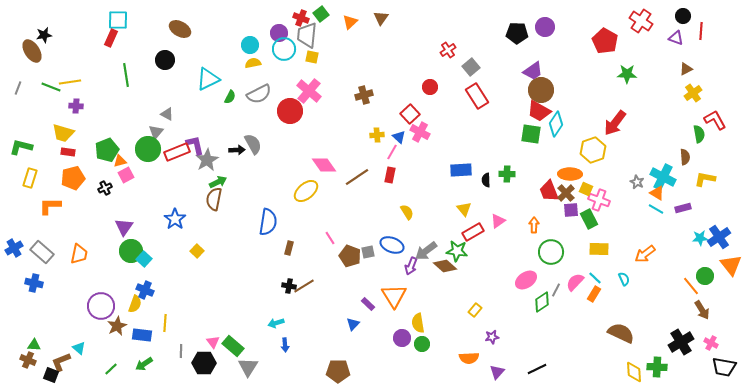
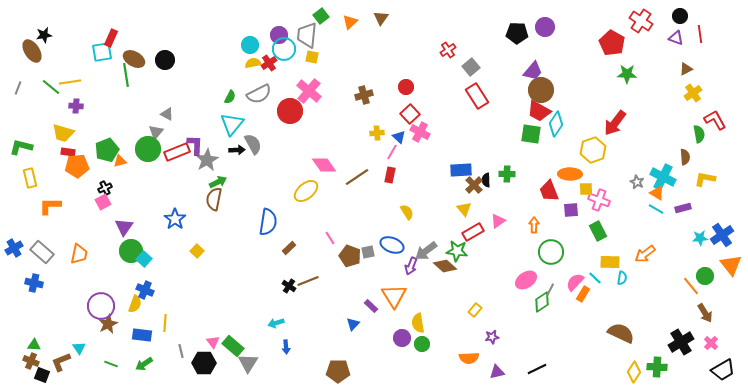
green square at (321, 14): moved 2 px down
black circle at (683, 16): moved 3 px left
red cross at (301, 18): moved 32 px left, 45 px down; rotated 35 degrees clockwise
cyan square at (118, 20): moved 16 px left, 32 px down; rotated 10 degrees counterclockwise
brown ellipse at (180, 29): moved 46 px left, 30 px down
red line at (701, 31): moved 1 px left, 3 px down; rotated 12 degrees counterclockwise
purple circle at (279, 33): moved 2 px down
red pentagon at (605, 41): moved 7 px right, 2 px down
purple trapezoid at (533, 71): rotated 15 degrees counterclockwise
cyan triangle at (208, 79): moved 24 px right, 45 px down; rotated 25 degrees counterclockwise
green line at (51, 87): rotated 18 degrees clockwise
red circle at (430, 87): moved 24 px left
yellow cross at (377, 135): moved 2 px up
purple L-shape at (195, 145): rotated 15 degrees clockwise
pink square at (126, 175): moved 23 px left, 27 px down
yellow rectangle at (30, 178): rotated 30 degrees counterclockwise
orange pentagon at (73, 178): moved 4 px right, 12 px up; rotated 10 degrees clockwise
yellow square at (586, 189): rotated 24 degrees counterclockwise
brown cross at (566, 193): moved 92 px left, 8 px up
green rectangle at (589, 219): moved 9 px right, 12 px down
blue cross at (719, 237): moved 3 px right, 2 px up
brown rectangle at (289, 248): rotated 32 degrees clockwise
yellow rectangle at (599, 249): moved 11 px right, 13 px down
cyan semicircle at (624, 279): moved 2 px left, 1 px up; rotated 32 degrees clockwise
black cross at (289, 286): rotated 24 degrees clockwise
brown line at (304, 286): moved 4 px right, 5 px up; rotated 10 degrees clockwise
gray line at (556, 290): moved 6 px left
orange rectangle at (594, 294): moved 11 px left
purple rectangle at (368, 304): moved 3 px right, 2 px down
brown arrow at (702, 310): moved 3 px right, 3 px down
brown star at (117, 326): moved 9 px left, 2 px up
pink cross at (711, 343): rotated 16 degrees clockwise
blue arrow at (285, 345): moved 1 px right, 2 px down
cyan triangle at (79, 348): rotated 16 degrees clockwise
gray line at (181, 351): rotated 16 degrees counterclockwise
brown cross at (28, 360): moved 3 px right, 1 px down
gray triangle at (248, 367): moved 4 px up
black trapezoid at (724, 367): moved 1 px left, 3 px down; rotated 40 degrees counterclockwise
green line at (111, 369): moved 5 px up; rotated 64 degrees clockwise
purple triangle at (497, 372): rotated 35 degrees clockwise
yellow diamond at (634, 372): rotated 35 degrees clockwise
black square at (51, 375): moved 9 px left
